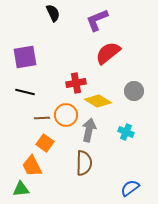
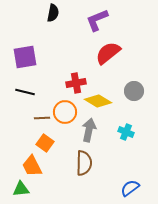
black semicircle: rotated 36 degrees clockwise
orange circle: moved 1 px left, 3 px up
